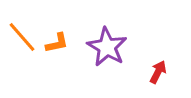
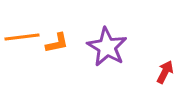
orange line: rotated 56 degrees counterclockwise
red arrow: moved 7 px right
